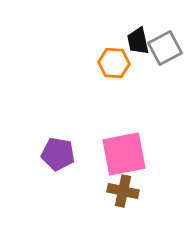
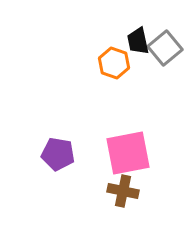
gray square: rotated 12 degrees counterclockwise
orange hexagon: rotated 16 degrees clockwise
pink square: moved 4 px right, 1 px up
